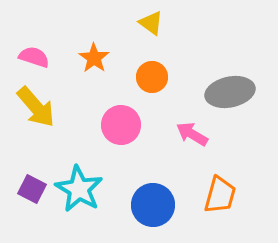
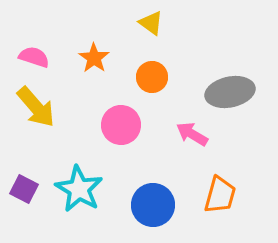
purple square: moved 8 px left
